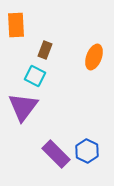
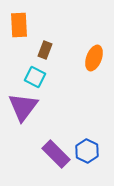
orange rectangle: moved 3 px right
orange ellipse: moved 1 px down
cyan square: moved 1 px down
